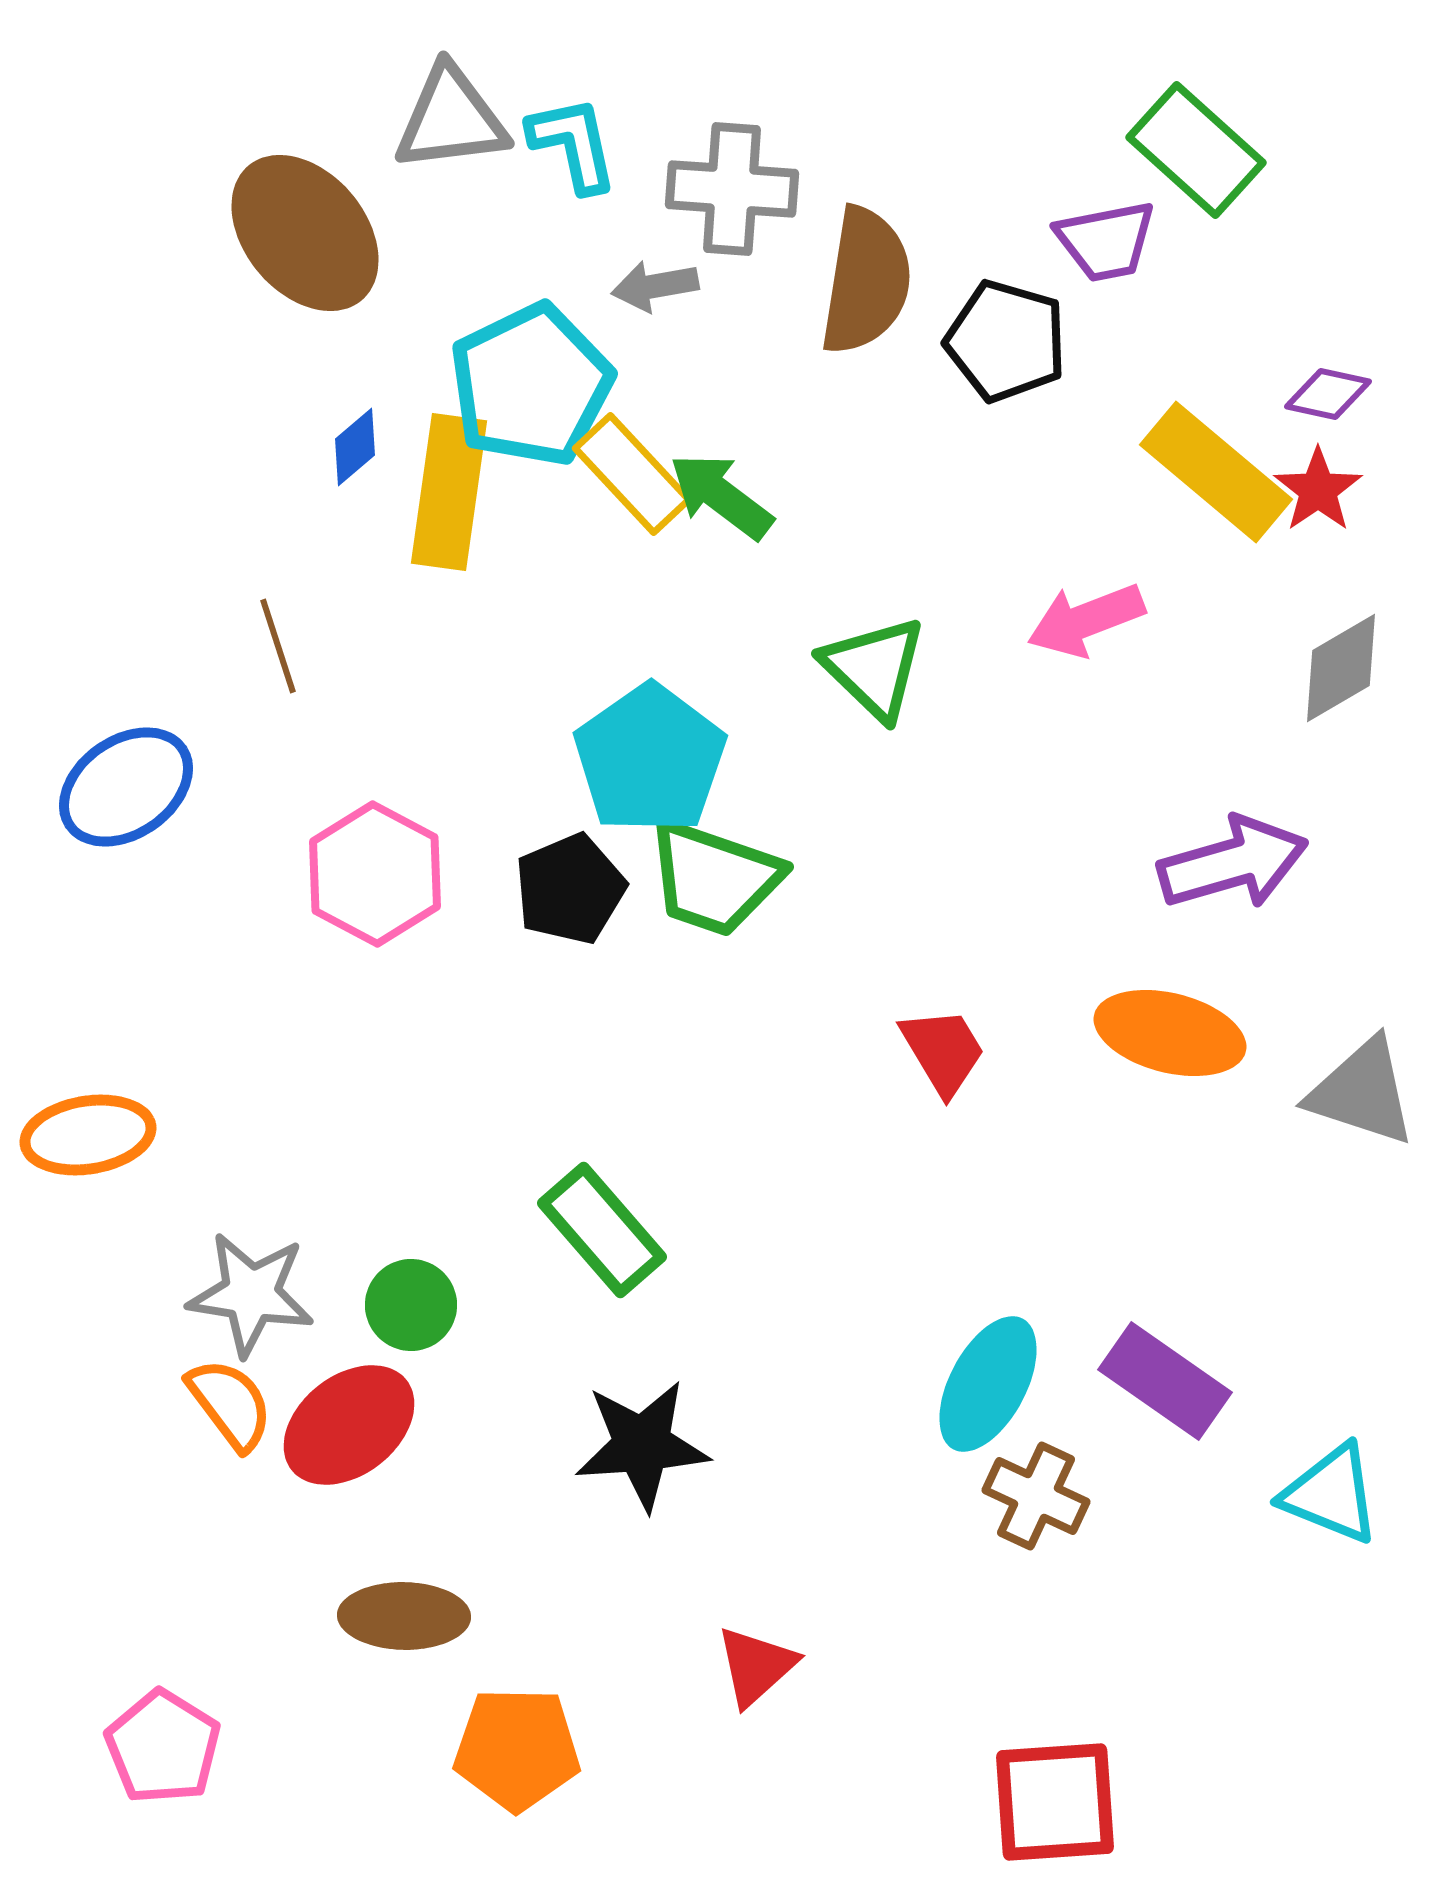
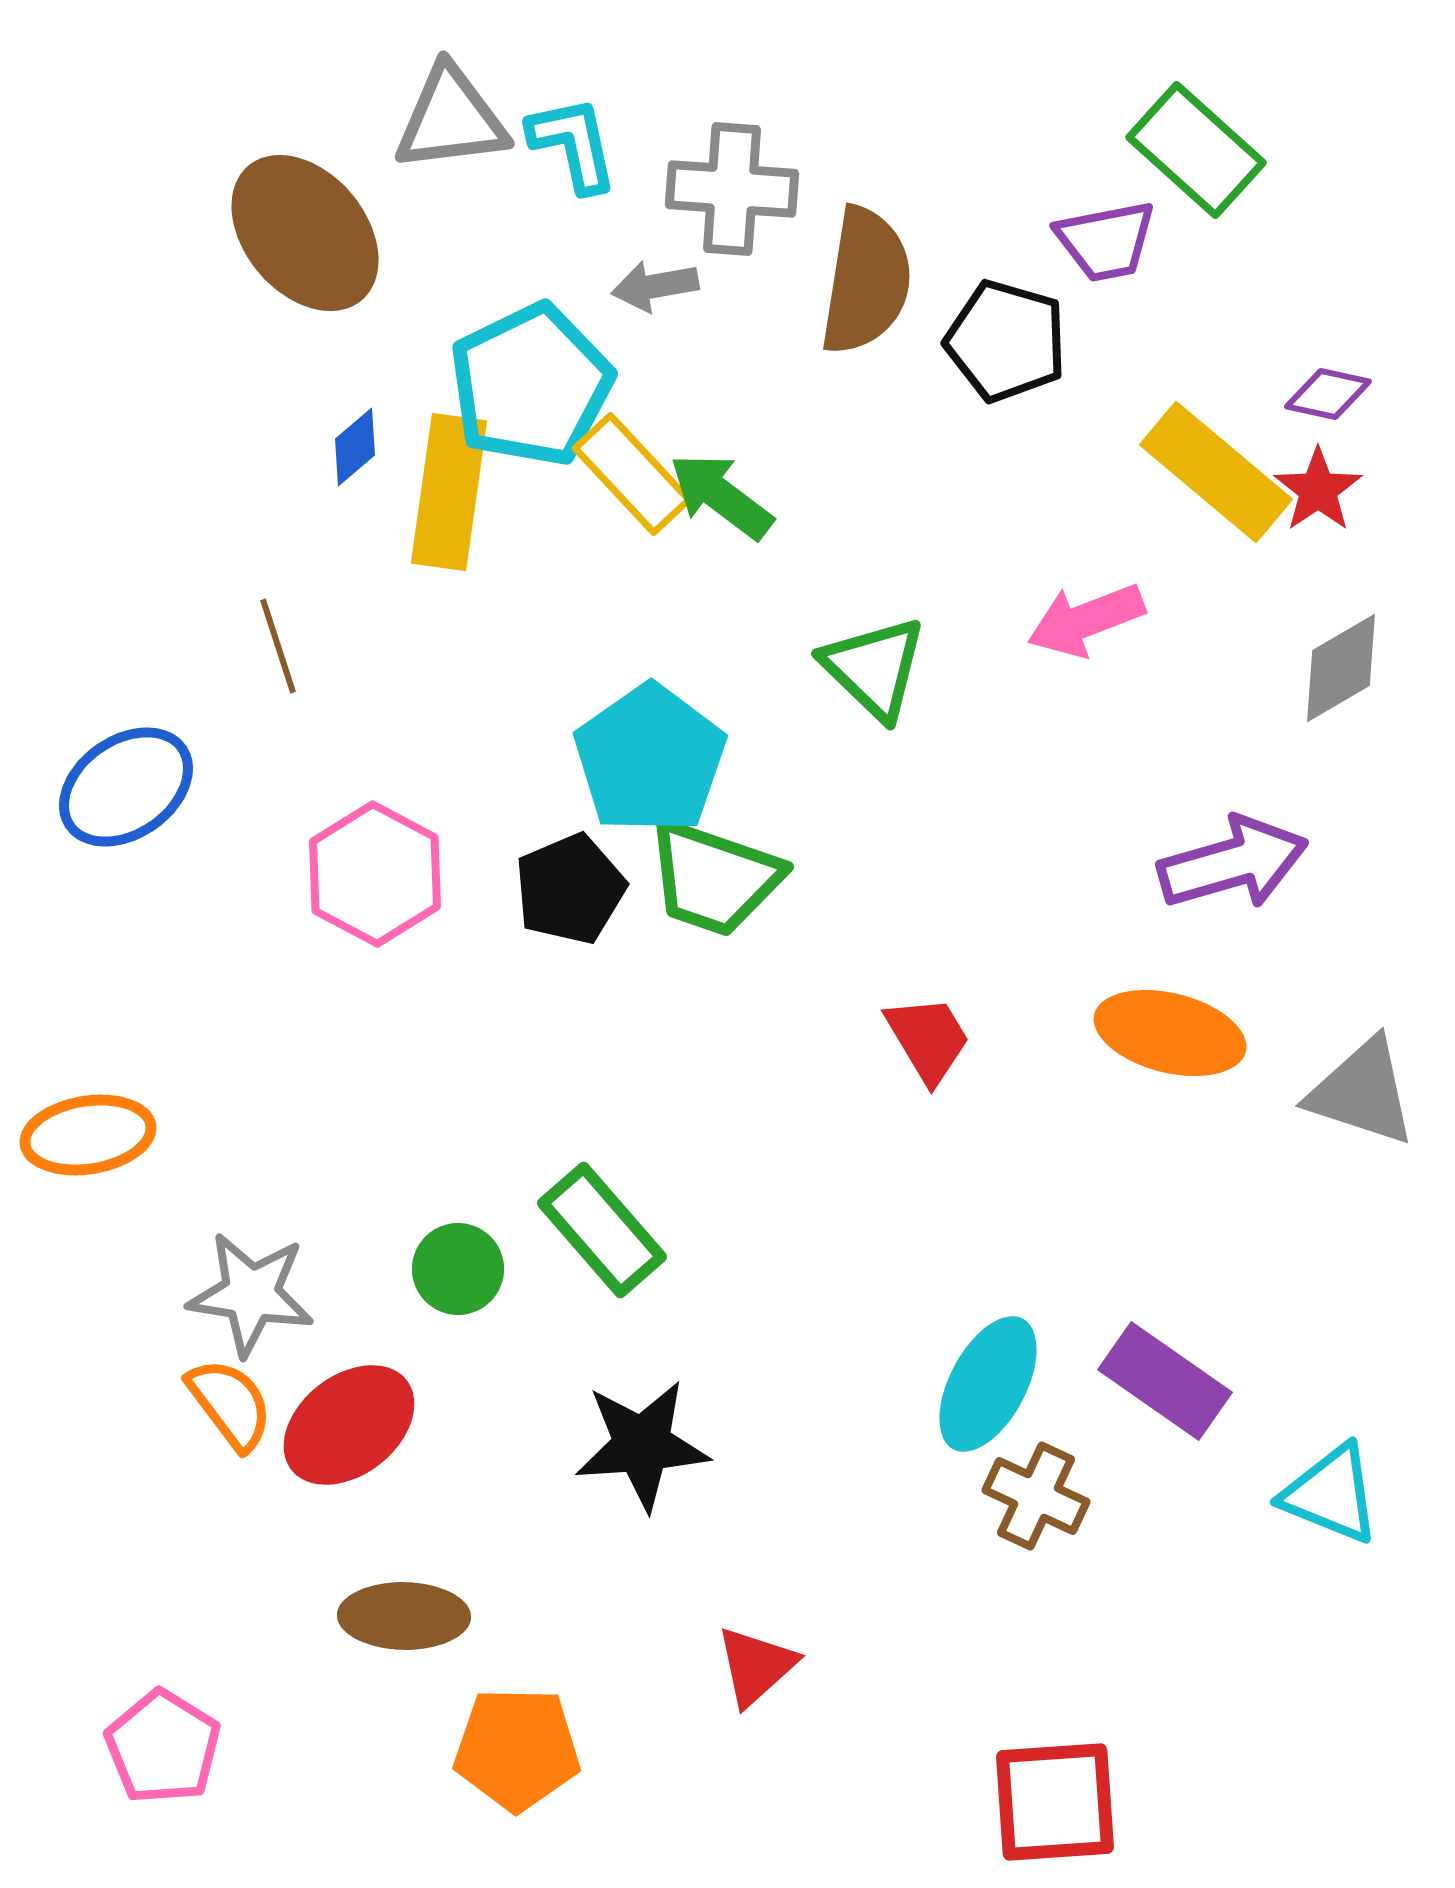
red trapezoid at (943, 1051): moved 15 px left, 12 px up
green circle at (411, 1305): moved 47 px right, 36 px up
